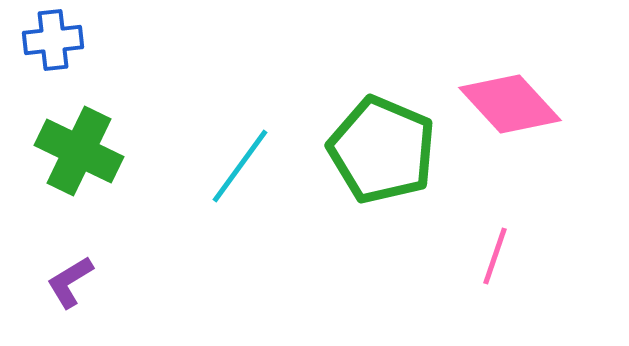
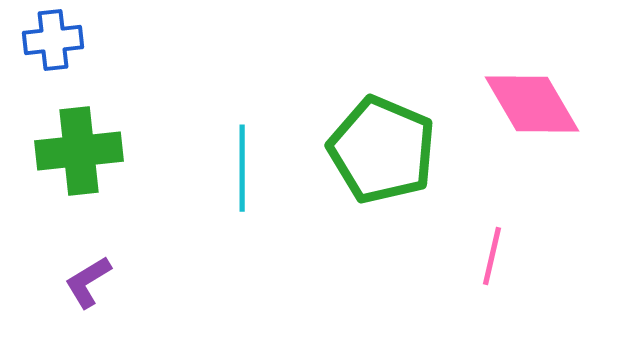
pink diamond: moved 22 px right; rotated 12 degrees clockwise
green cross: rotated 32 degrees counterclockwise
cyan line: moved 2 px right, 2 px down; rotated 36 degrees counterclockwise
pink line: moved 3 px left; rotated 6 degrees counterclockwise
purple L-shape: moved 18 px right
